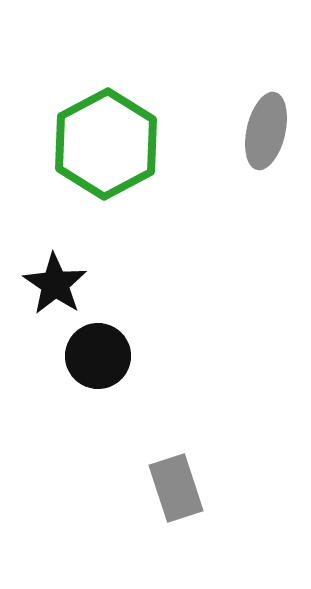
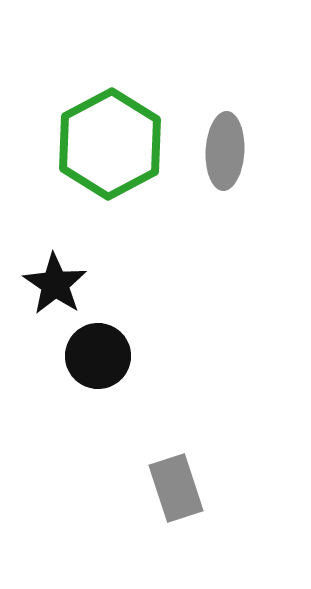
gray ellipse: moved 41 px left, 20 px down; rotated 10 degrees counterclockwise
green hexagon: moved 4 px right
